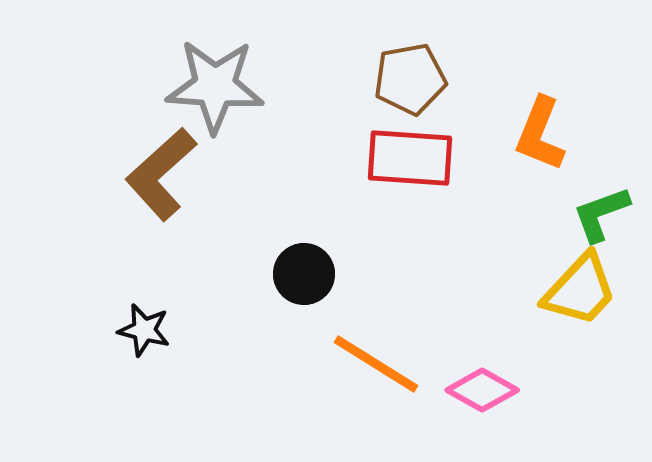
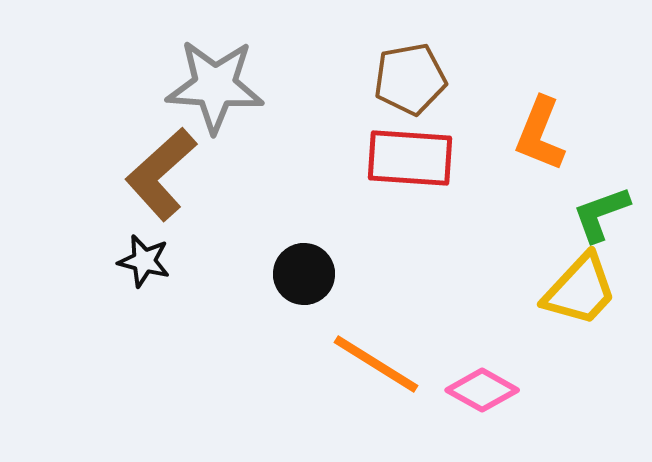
black star: moved 69 px up
